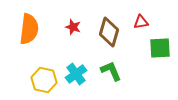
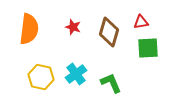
green square: moved 12 px left
green L-shape: moved 12 px down
yellow hexagon: moved 3 px left, 3 px up
